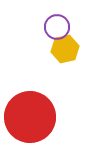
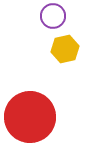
purple circle: moved 4 px left, 11 px up
